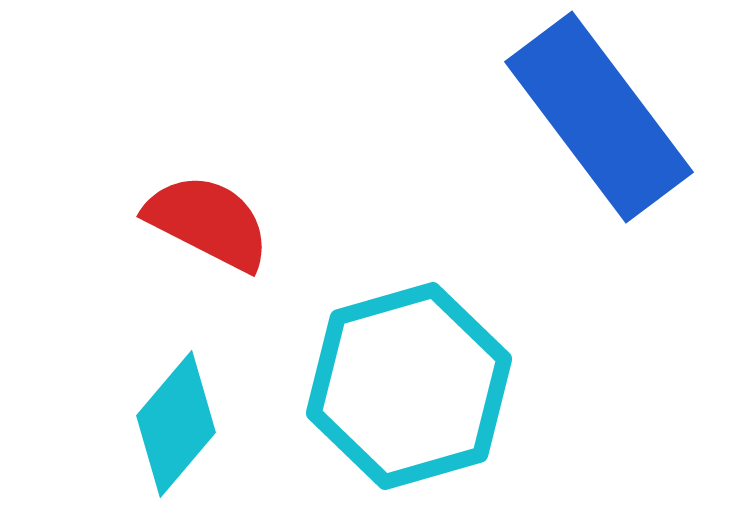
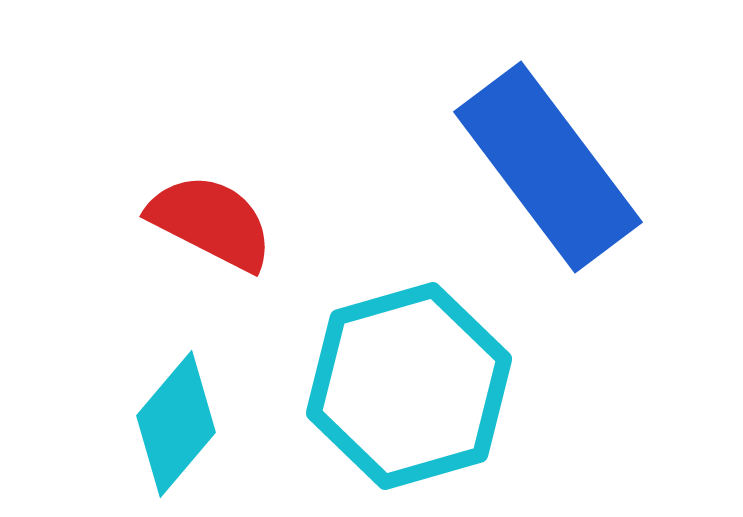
blue rectangle: moved 51 px left, 50 px down
red semicircle: moved 3 px right
